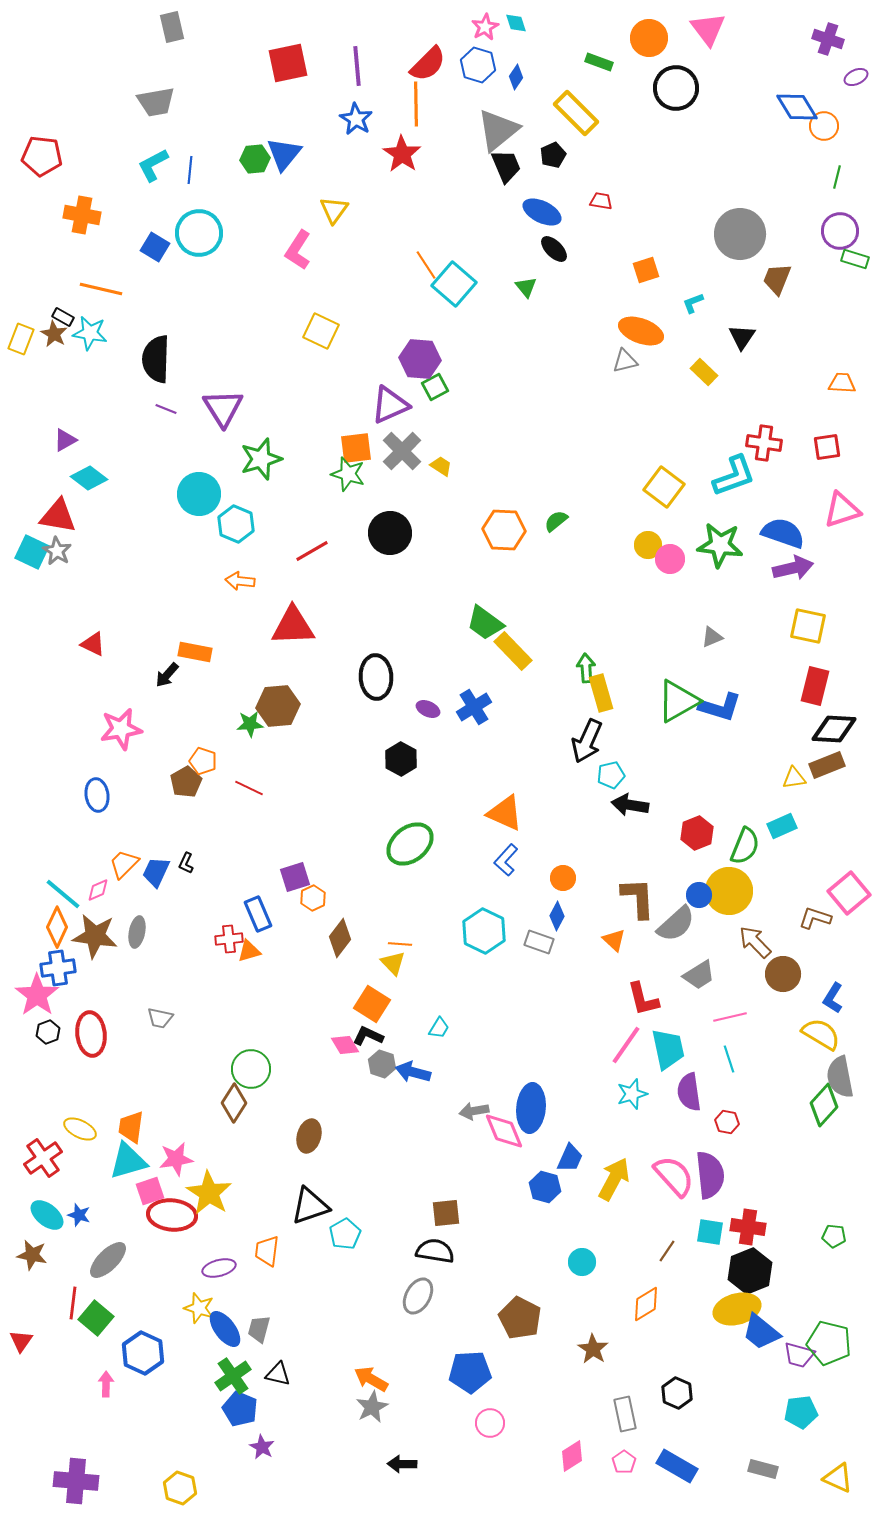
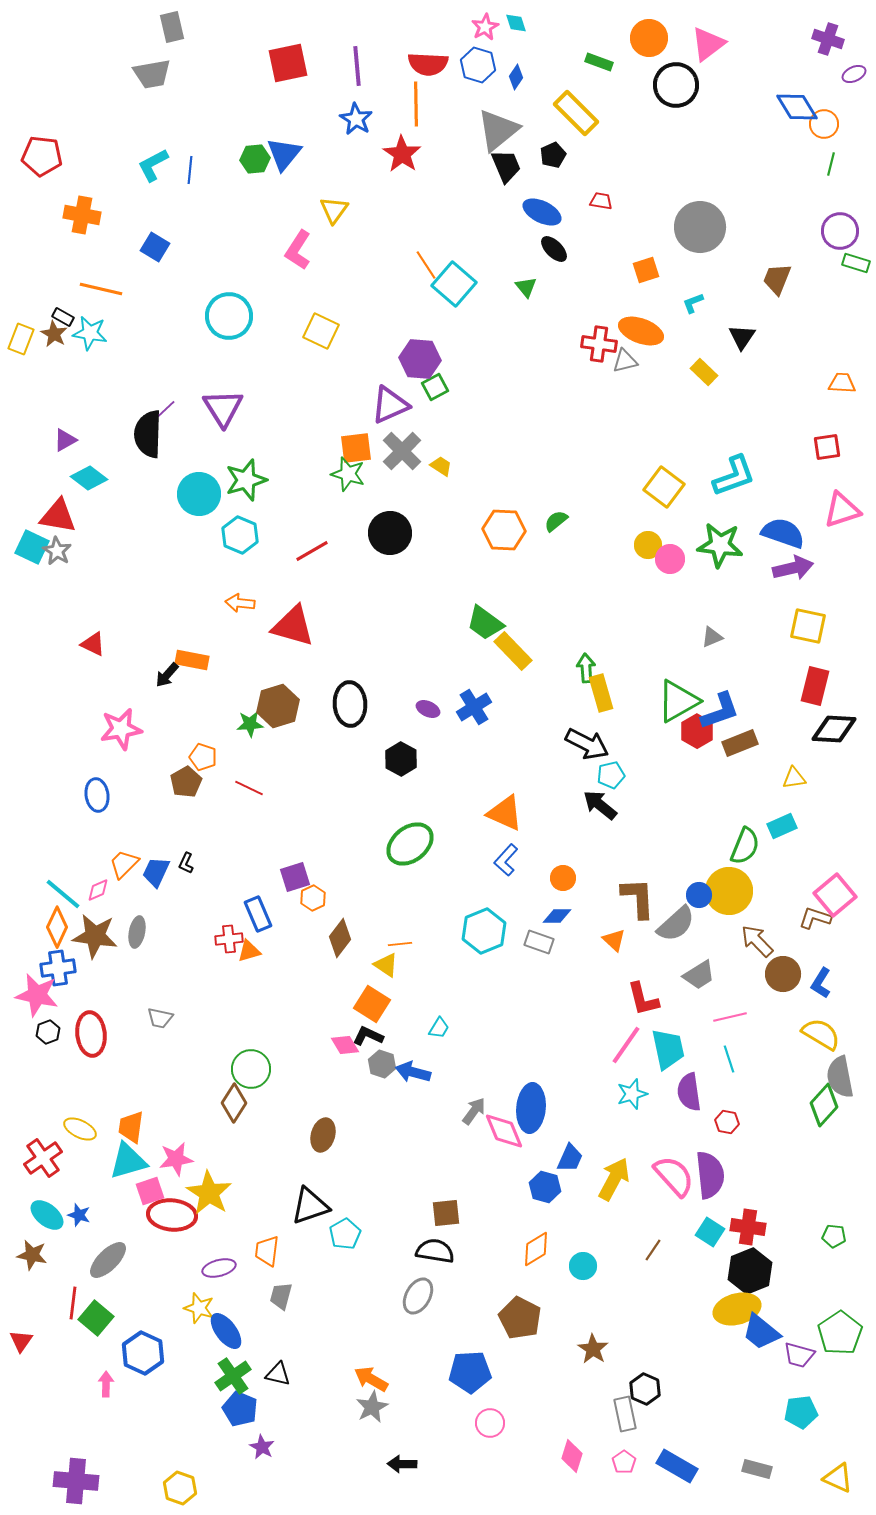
pink triangle at (708, 29): moved 15 px down; rotated 30 degrees clockwise
red semicircle at (428, 64): rotated 48 degrees clockwise
purple ellipse at (856, 77): moved 2 px left, 3 px up
black circle at (676, 88): moved 3 px up
gray trapezoid at (156, 102): moved 4 px left, 28 px up
orange circle at (824, 126): moved 2 px up
green line at (837, 177): moved 6 px left, 13 px up
cyan circle at (199, 233): moved 30 px right, 83 px down
gray circle at (740, 234): moved 40 px left, 7 px up
green rectangle at (855, 259): moved 1 px right, 4 px down
black semicircle at (156, 359): moved 8 px left, 75 px down
purple line at (166, 409): rotated 65 degrees counterclockwise
red cross at (764, 443): moved 165 px left, 99 px up
green star at (261, 459): moved 15 px left, 21 px down
cyan hexagon at (236, 524): moved 4 px right, 11 px down
cyan square at (32, 552): moved 5 px up
orange arrow at (240, 581): moved 22 px down
red triangle at (293, 626): rotated 18 degrees clockwise
orange rectangle at (195, 652): moved 3 px left, 8 px down
black ellipse at (376, 677): moved 26 px left, 27 px down
brown hexagon at (278, 706): rotated 12 degrees counterclockwise
blue L-shape at (720, 707): moved 4 px down; rotated 36 degrees counterclockwise
black arrow at (587, 741): moved 3 px down; rotated 87 degrees counterclockwise
orange pentagon at (203, 761): moved 4 px up
brown rectangle at (827, 765): moved 87 px left, 22 px up
black arrow at (630, 805): moved 30 px left; rotated 30 degrees clockwise
red hexagon at (697, 833): moved 102 px up; rotated 8 degrees counterclockwise
pink square at (849, 893): moved 14 px left, 2 px down
blue diamond at (557, 916): rotated 64 degrees clockwise
cyan hexagon at (484, 931): rotated 12 degrees clockwise
brown arrow at (755, 942): moved 2 px right, 1 px up
orange line at (400, 944): rotated 10 degrees counterclockwise
yellow triangle at (393, 963): moved 7 px left, 2 px down; rotated 12 degrees counterclockwise
pink star at (37, 995): rotated 24 degrees counterclockwise
blue L-shape at (833, 998): moved 12 px left, 15 px up
gray arrow at (474, 1111): rotated 136 degrees clockwise
brown ellipse at (309, 1136): moved 14 px right, 1 px up
cyan square at (710, 1232): rotated 24 degrees clockwise
brown line at (667, 1251): moved 14 px left, 1 px up
cyan circle at (582, 1262): moved 1 px right, 4 px down
orange diamond at (646, 1304): moved 110 px left, 55 px up
blue ellipse at (225, 1329): moved 1 px right, 2 px down
gray trapezoid at (259, 1329): moved 22 px right, 33 px up
green pentagon at (829, 1343): moved 11 px right, 10 px up; rotated 24 degrees clockwise
black hexagon at (677, 1393): moved 32 px left, 4 px up
pink diamond at (572, 1456): rotated 40 degrees counterclockwise
gray rectangle at (763, 1469): moved 6 px left
